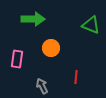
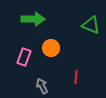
pink rectangle: moved 7 px right, 2 px up; rotated 12 degrees clockwise
